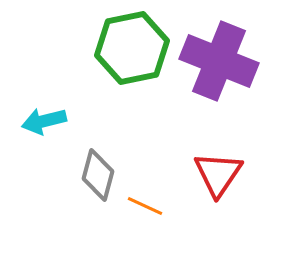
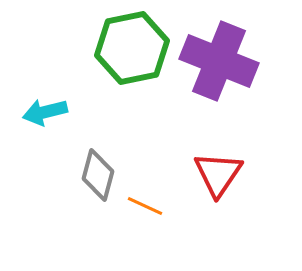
cyan arrow: moved 1 px right, 9 px up
